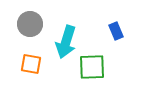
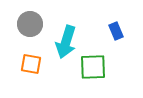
green square: moved 1 px right
